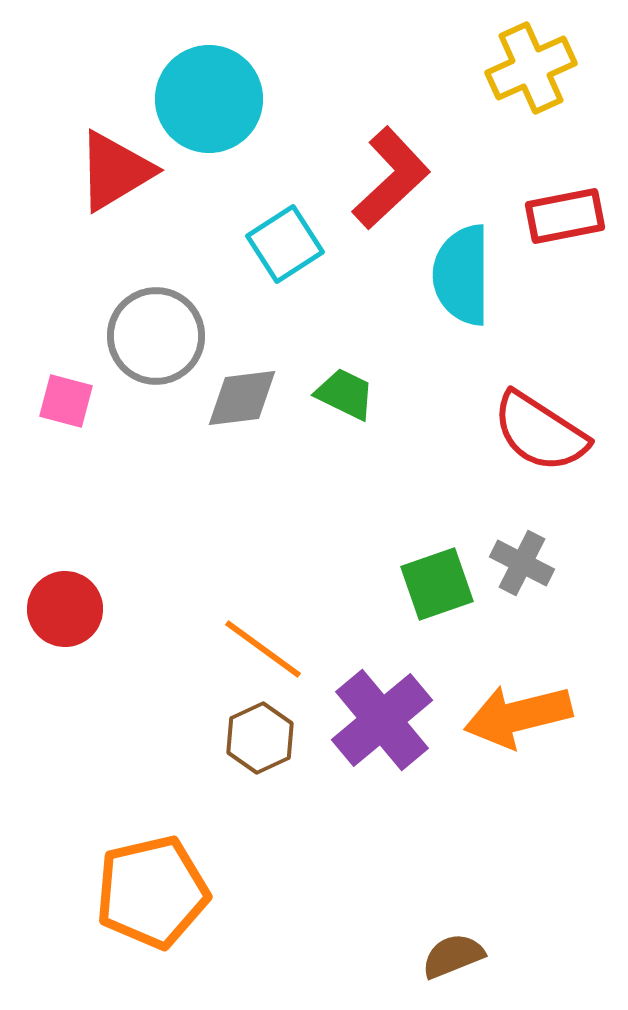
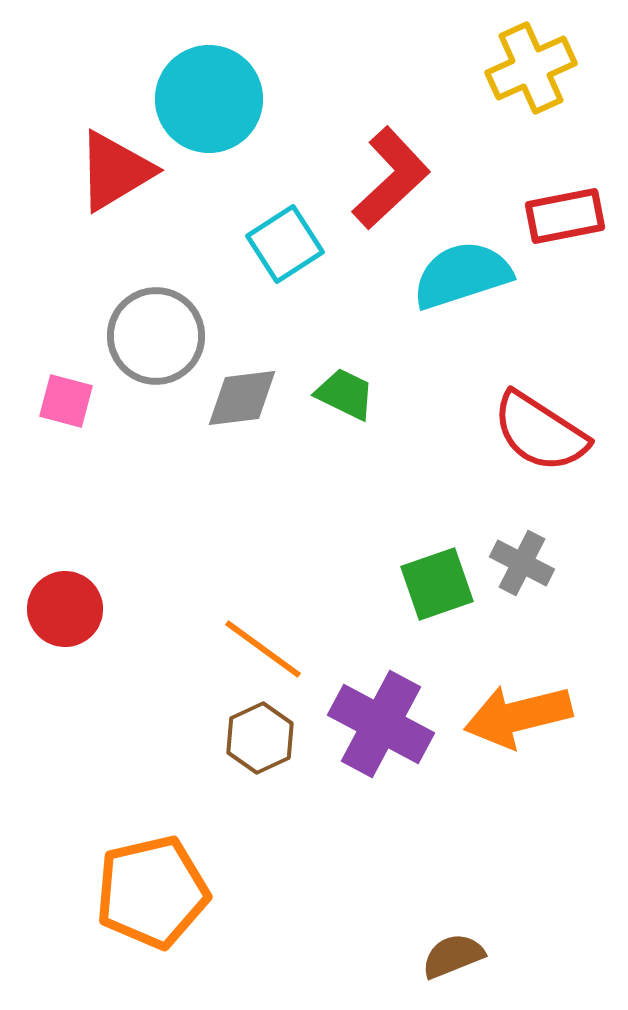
cyan semicircle: rotated 72 degrees clockwise
purple cross: moved 1 px left, 4 px down; rotated 22 degrees counterclockwise
